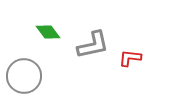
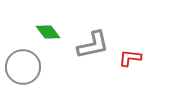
gray circle: moved 1 px left, 9 px up
